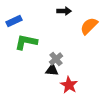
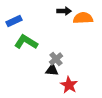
orange semicircle: moved 6 px left, 8 px up; rotated 42 degrees clockwise
green L-shape: rotated 20 degrees clockwise
